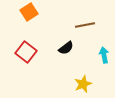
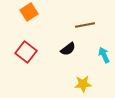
black semicircle: moved 2 px right, 1 px down
cyan arrow: rotated 14 degrees counterclockwise
yellow star: rotated 18 degrees clockwise
